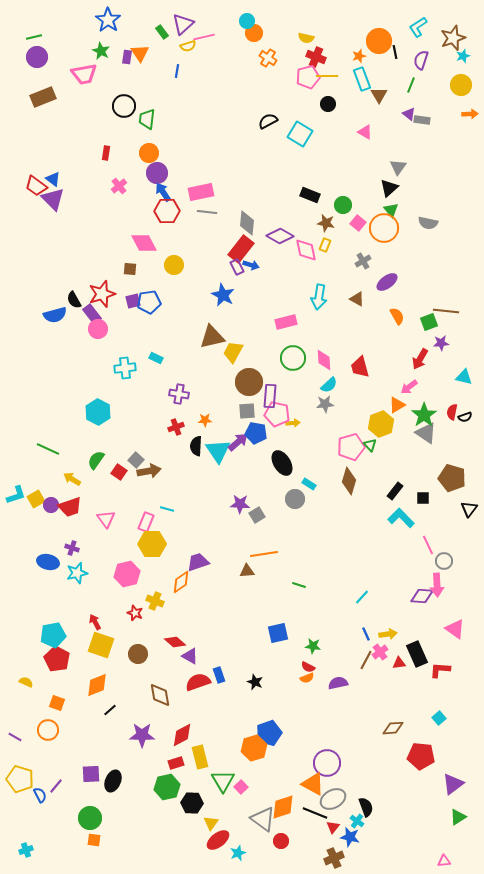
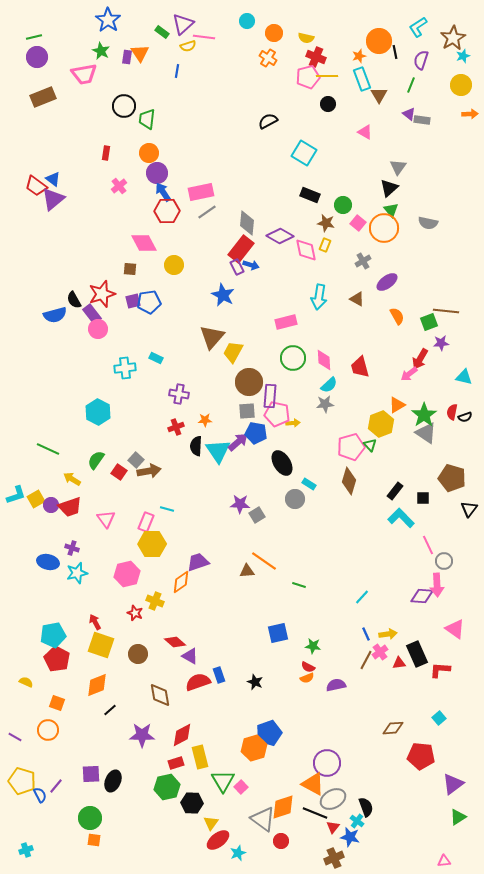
green rectangle at (162, 32): rotated 16 degrees counterclockwise
orange circle at (254, 33): moved 20 px right
pink line at (204, 37): rotated 20 degrees clockwise
brown star at (453, 38): rotated 10 degrees counterclockwise
cyan square at (300, 134): moved 4 px right, 19 px down
purple triangle at (53, 199): rotated 35 degrees clockwise
gray line at (207, 212): rotated 42 degrees counterclockwise
brown triangle at (212, 337): rotated 36 degrees counterclockwise
pink arrow at (409, 387): moved 13 px up
orange line at (264, 554): moved 7 px down; rotated 44 degrees clockwise
purple semicircle at (338, 683): moved 2 px left, 2 px down
yellow pentagon at (20, 779): moved 2 px right, 2 px down
